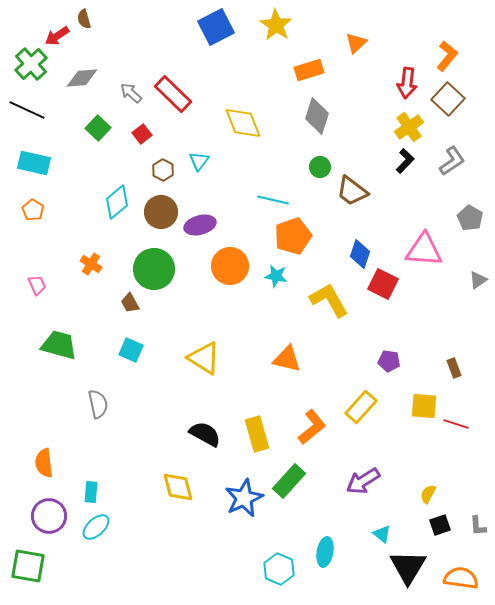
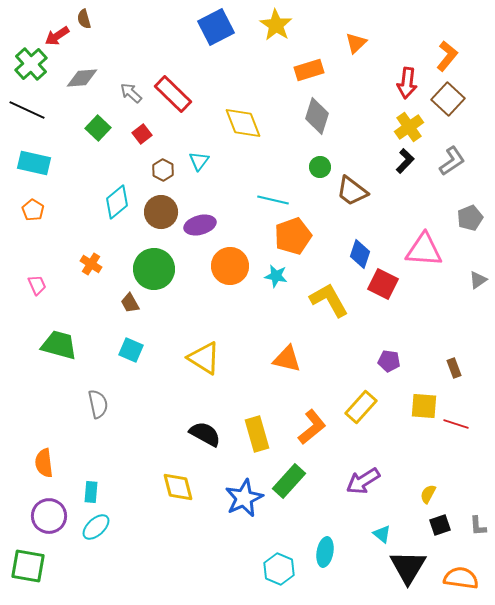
gray pentagon at (470, 218): rotated 20 degrees clockwise
